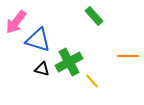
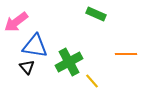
green rectangle: moved 2 px right, 2 px up; rotated 24 degrees counterclockwise
pink arrow: rotated 15 degrees clockwise
blue triangle: moved 3 px left, 6 px down; rotated 8 degrees counterclockwise
orange line: moved 2 px left, 2 px up
black triangle: moved 15 px left, 2 px up; rotated 35 degrees clockwise
